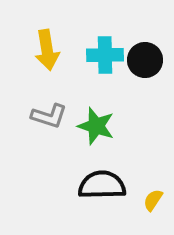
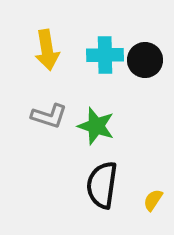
black semicircle: rotated 81 degrees counterclockwise
